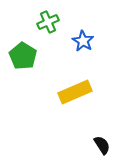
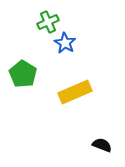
blue star: moved 18 px left, 2 px down
green pentagon: moved 18 px down
black semicircle: rotated 36 degrees counterclockwise
